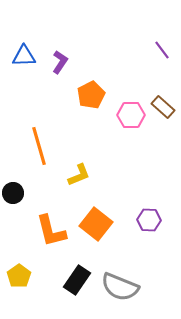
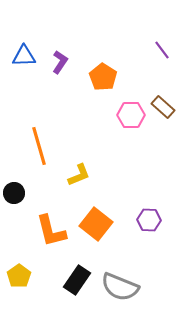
orange pentagon: moved 12 px right, 18 px up; rotated 12 degrees counterclockwise
black circle: moved 1 px right
